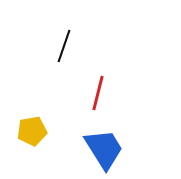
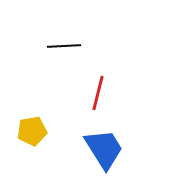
black line: rotated 68 degrees clockwise
